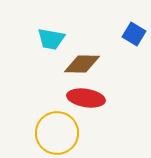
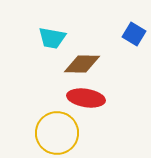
cyan trapezoid: moved 1 px right, 1 px up
